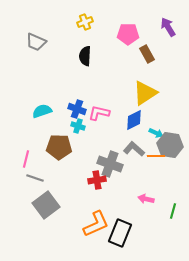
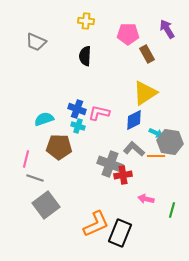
yellow cross: moved 1 px right, 1 px up; rotated 28 degrees clockwise
purple arrow: moved 1 px left, 2 px down
cyan semicircle: moved 2 px right, 8 px down
gray hexagon: moved 3 px up
red cross: moved 26 px right, 5 px up
green line: moved 1 px left, 1 px up
